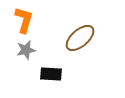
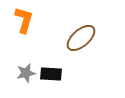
brown ellipse: moved 1 px right
gray star: moved 23 px down
